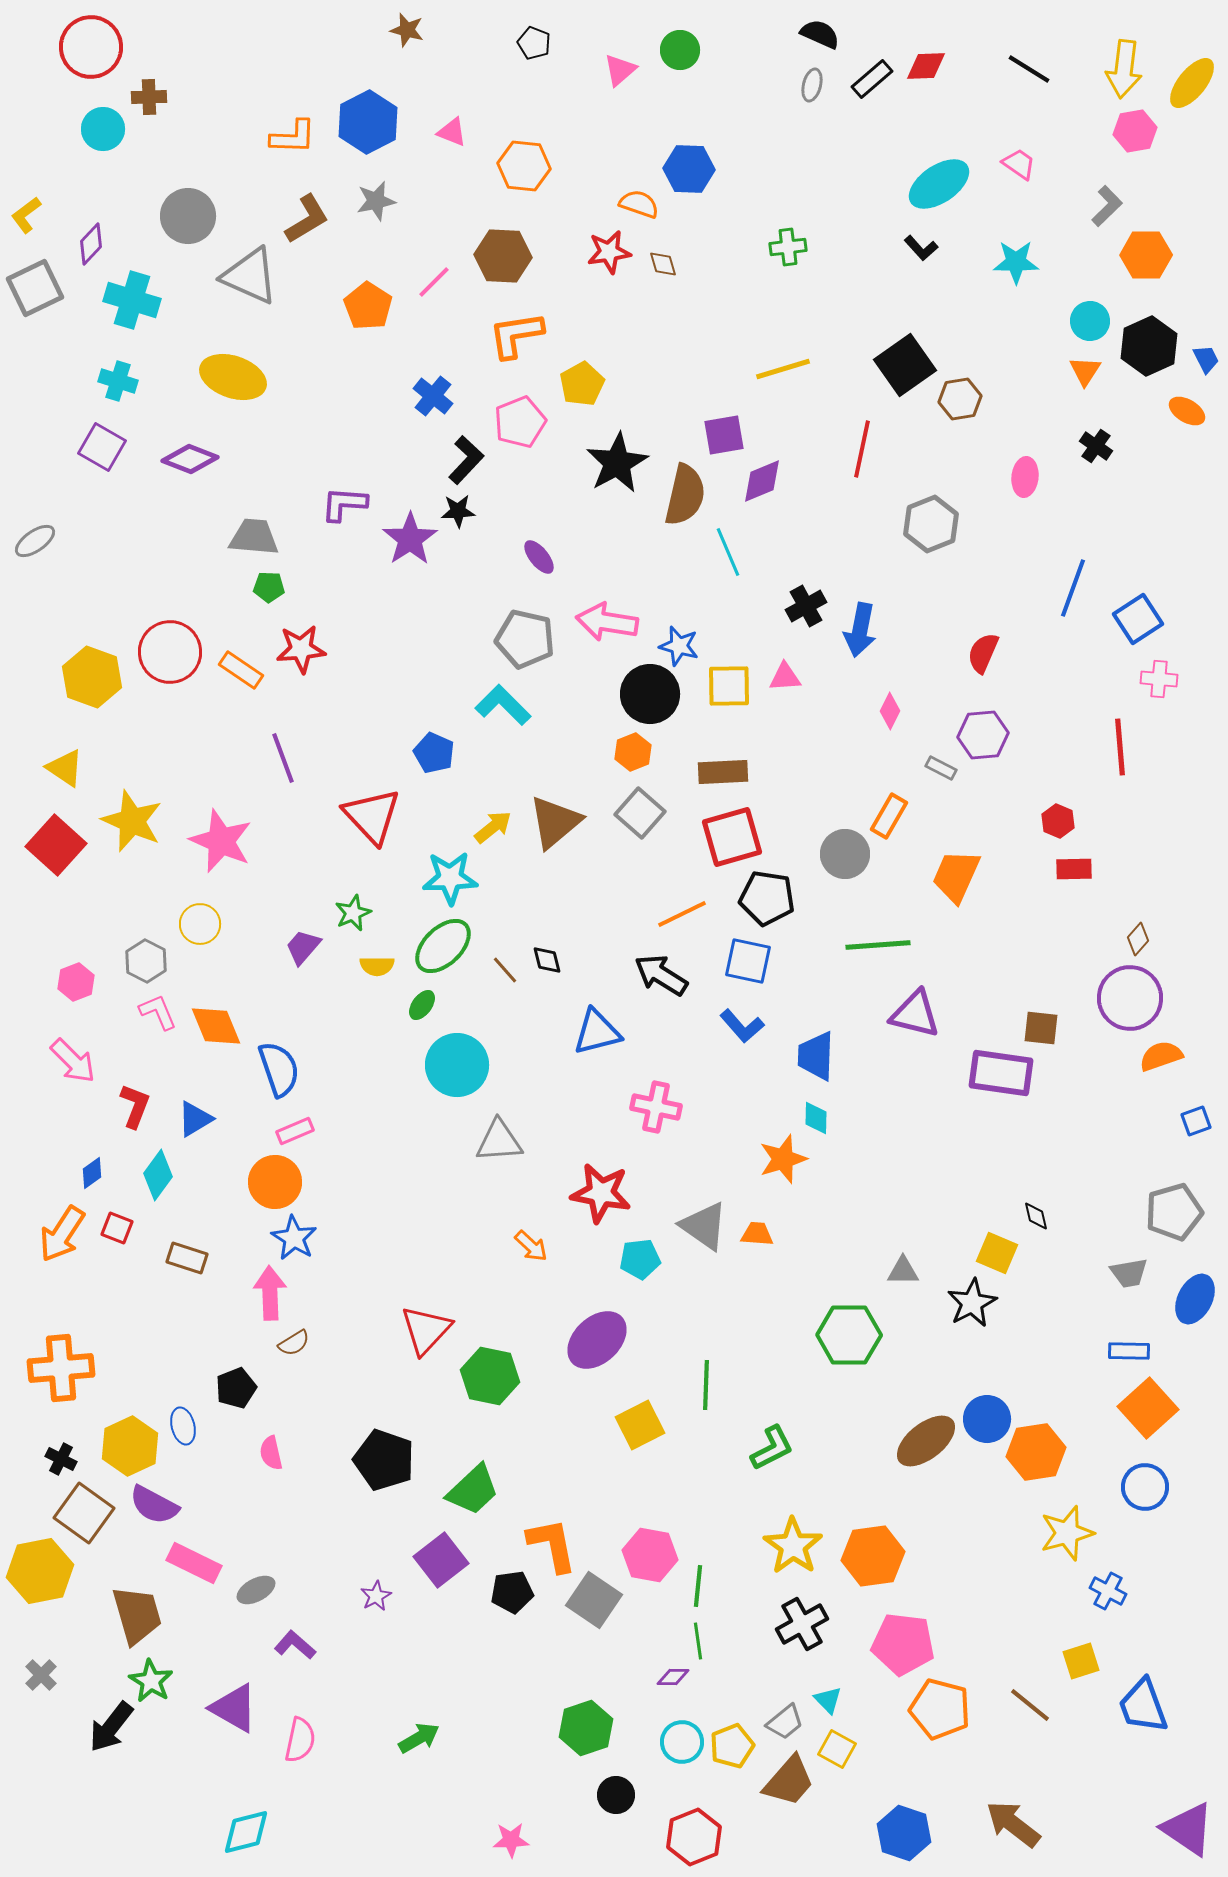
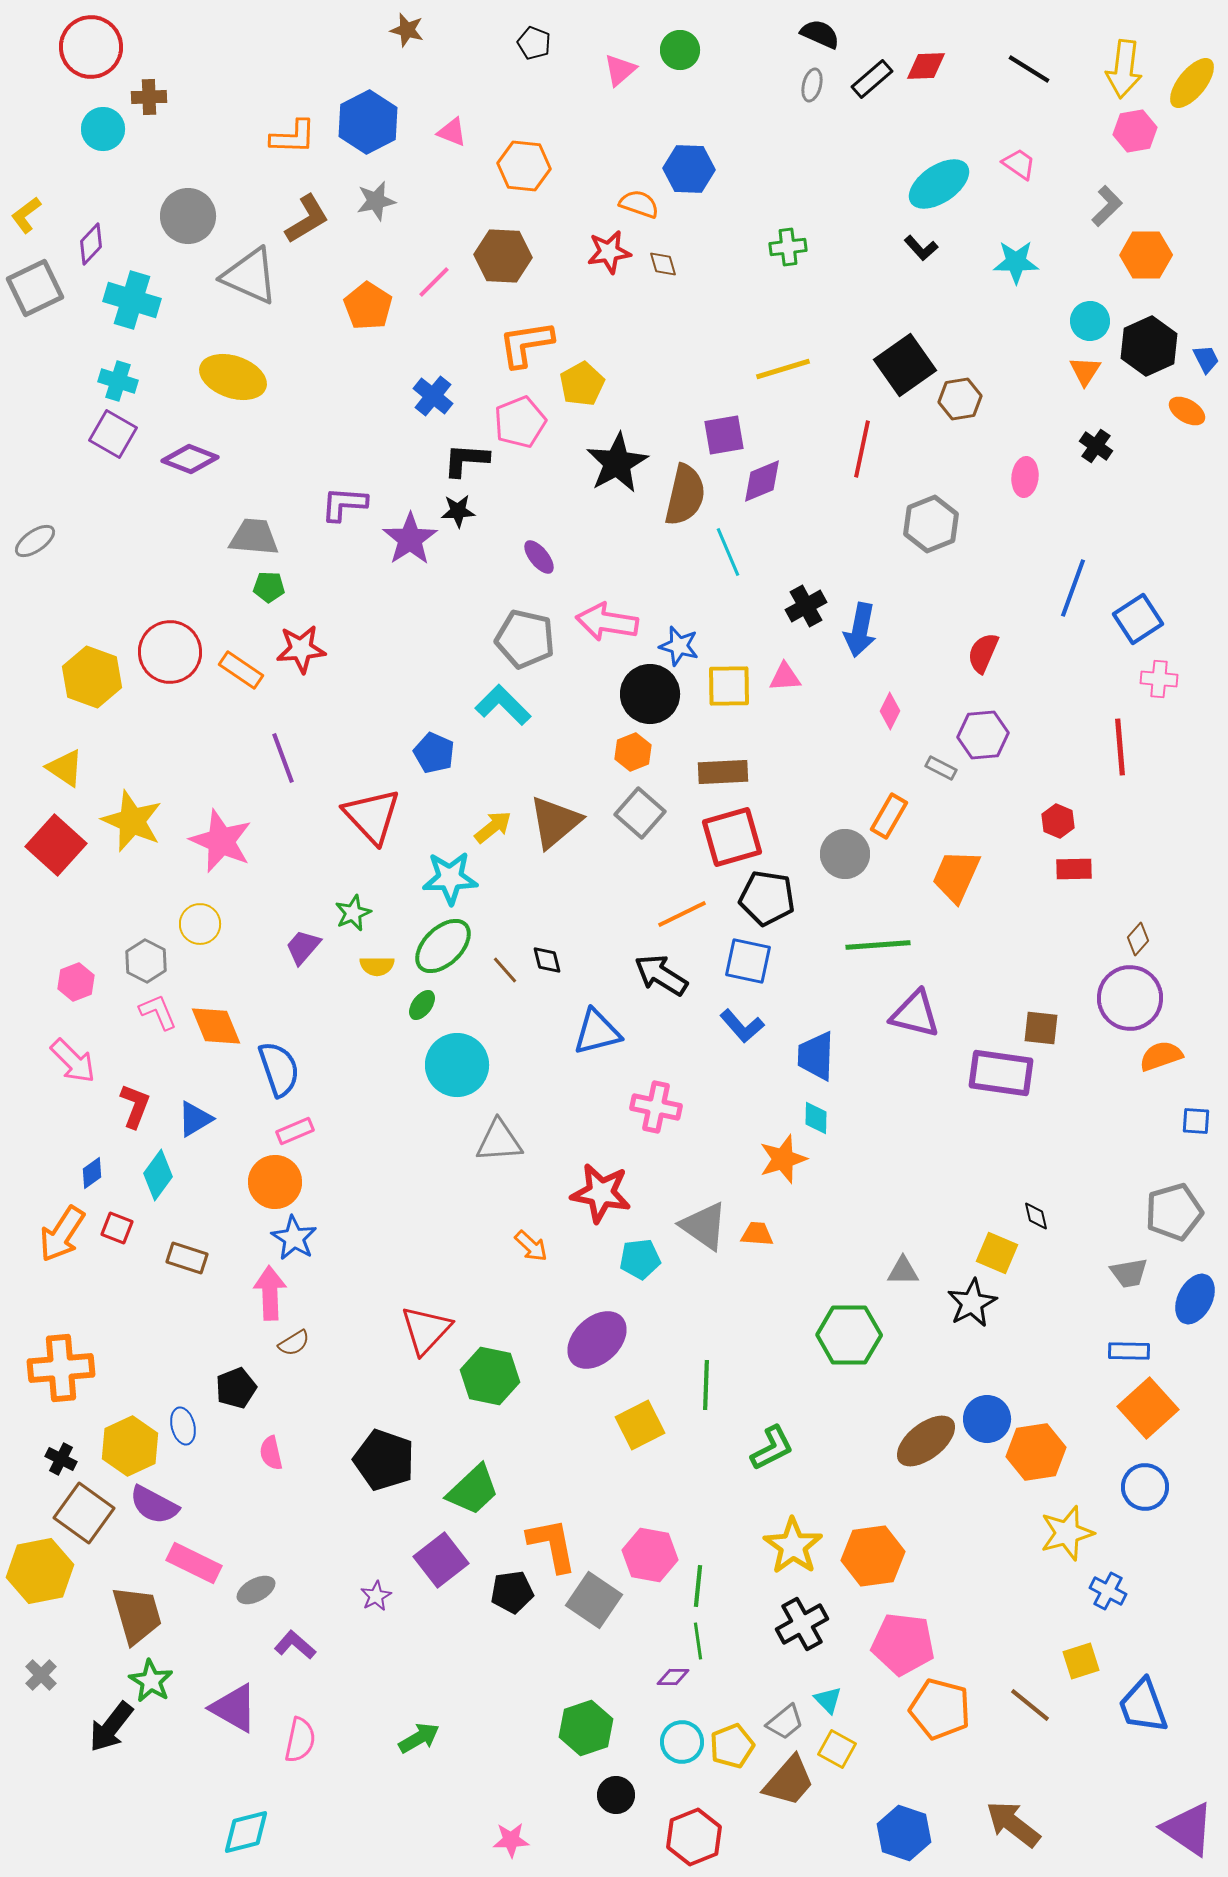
orange L-shape at (516, 335): moved 10 px right, 9 px down
purple square at (102, 447): moved 11 px right, 13 px up
black L-shape at (466, 460): rotated 129 degrees counterclockwise
blue square at (1196, 1121): rotated 24 degrees clockwise
